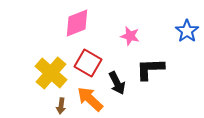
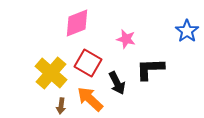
pink star: moved 4 px left, 3 px down
